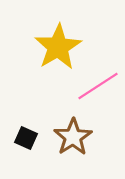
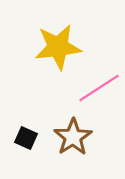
yellow star: rotated 24 degrees clockwise
pink line: moved 1 px right, 2 px down
